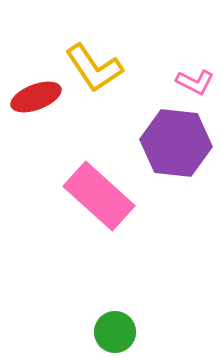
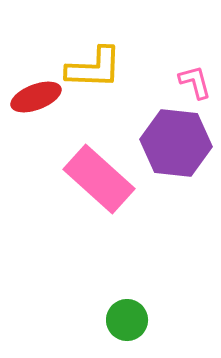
yellow L-shape: rotated 54 degrees counterclockwise
pink L-shape: rotated 132 degrees counterclockwise
pink rectangle: moved 17 px up
green circle: moved 12 px right, 12 px up
